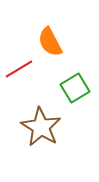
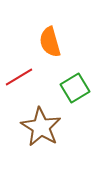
orange semicircle: rotated 12 degrees clockwise
red line: moved 8 px down
